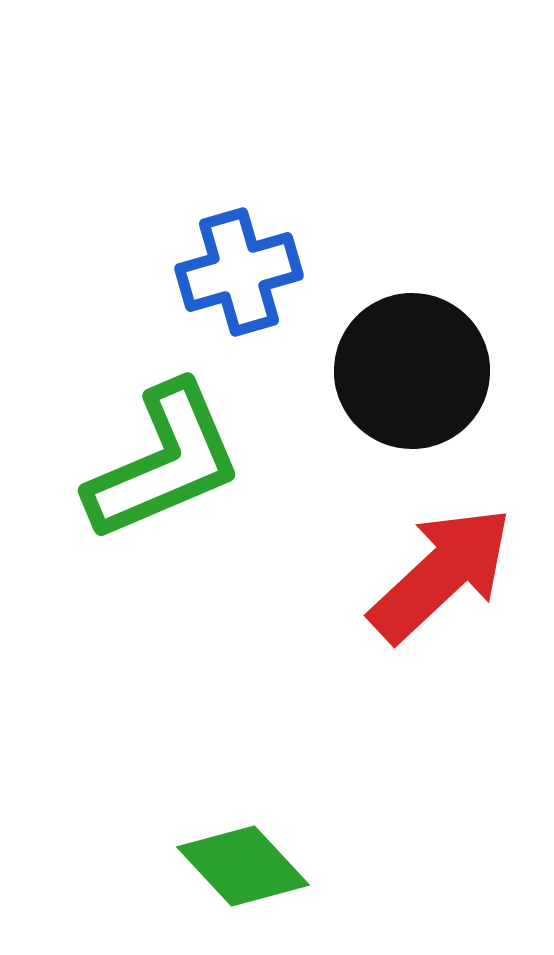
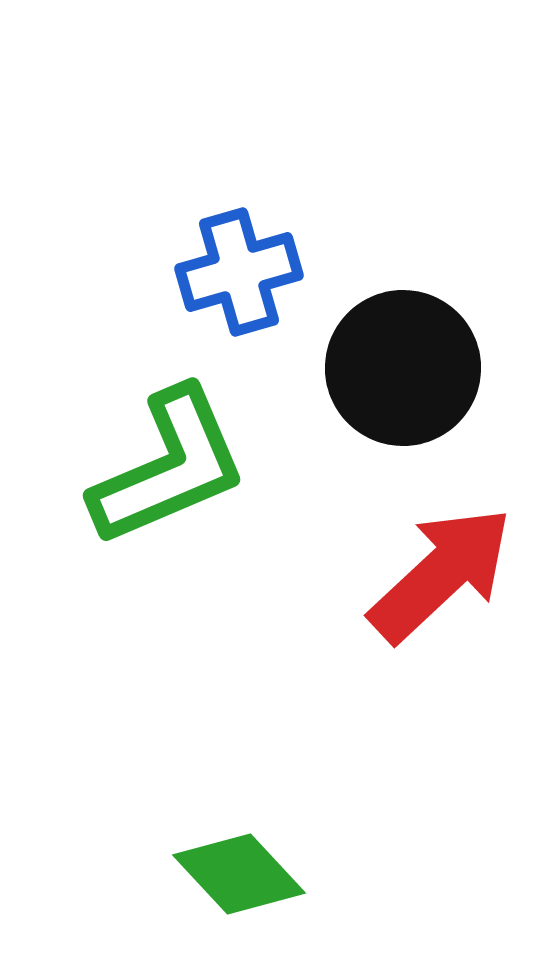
black circle: moved 9 px left, 3 px up
green L-shape: moved 5 px right, 5 px down
green diamond: moved 4 px left, 8 px down
